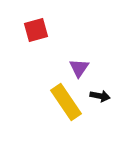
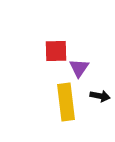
red square: moved 20 px right, 21 px down; rotated 15 degrees clockwise
yellow rectangle: rotated 27 degrees clockwise
